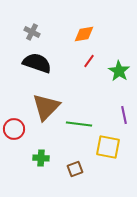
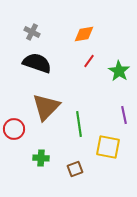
green line: rotated 75 degrees clockwise
